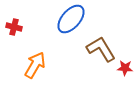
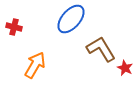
red star: rotated 21 degrees clockwise
